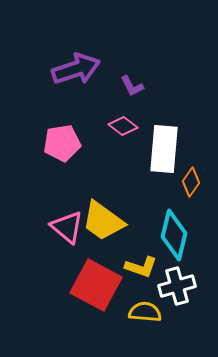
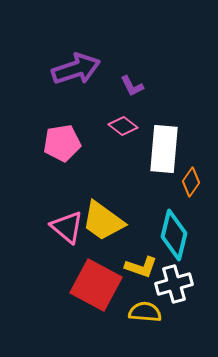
white cross: moved 3 px left, 2 px up
